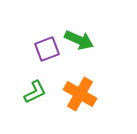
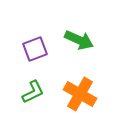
purple square: moved 12 px left
green L-shape: moved 2 px left
